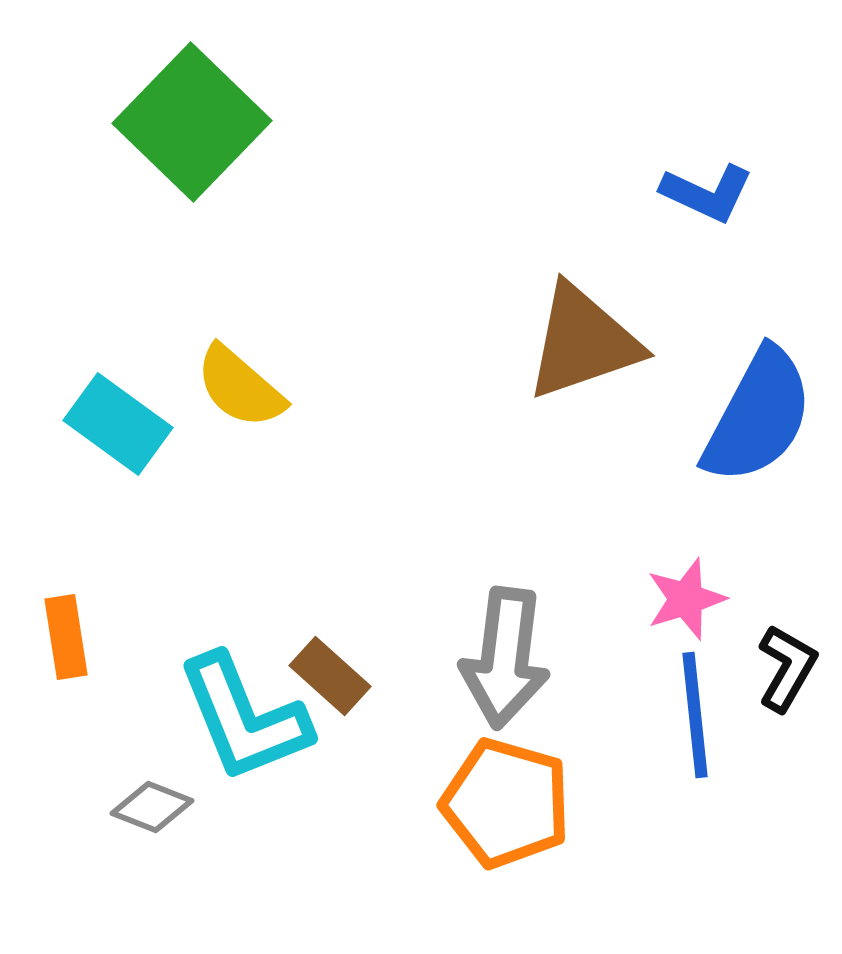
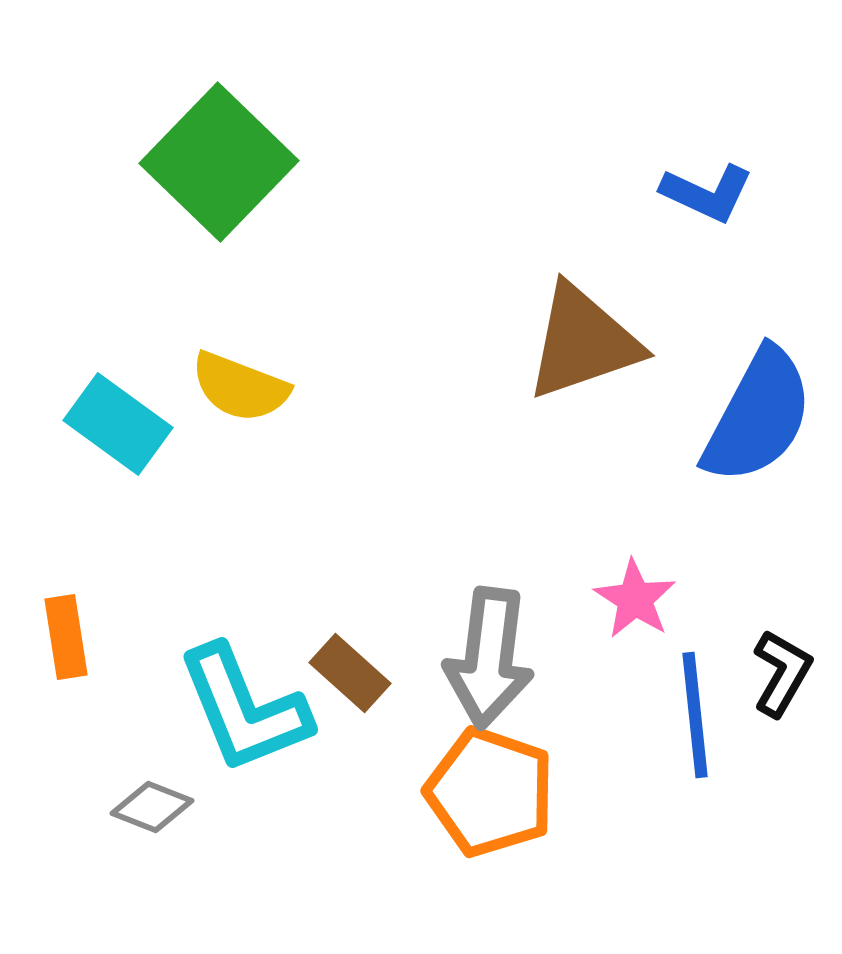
green square: moved 27 px right, 40 px down
yellow semicircle: rotated 20 degrees counterclockwise
pink star: moved 51 px left; rotated 22 degrees counterclockwise
gray arrow: moved 16 px left
black L-shape: moved 5 px left, 5 px down
brown rectangle: moved 20 px right, 3 px up
cyan L-shape: moved 9 px up
orange pentagon: moved 16 px left, 11 px up; rotated 3 degrees clockwise
